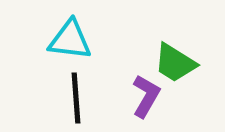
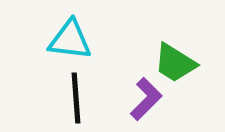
purple L-shape: moved 3 px down; rotated 15 degrees clockwise
